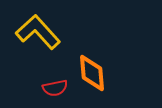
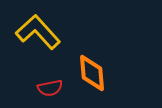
red semicircle: moved 5 px left
